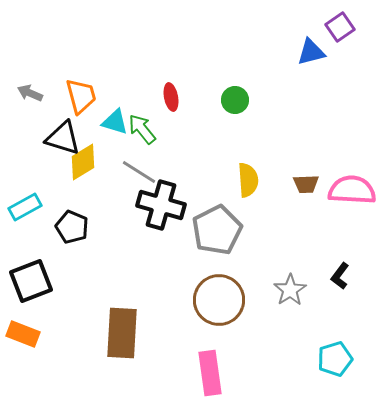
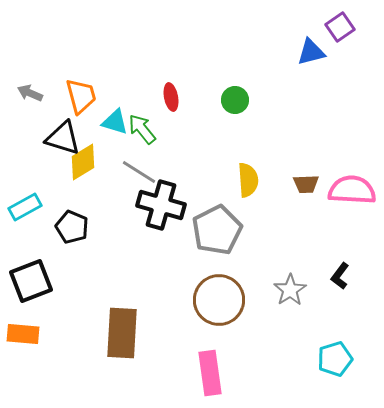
orange rectangle: rotated 16 degrees counterclockwise
